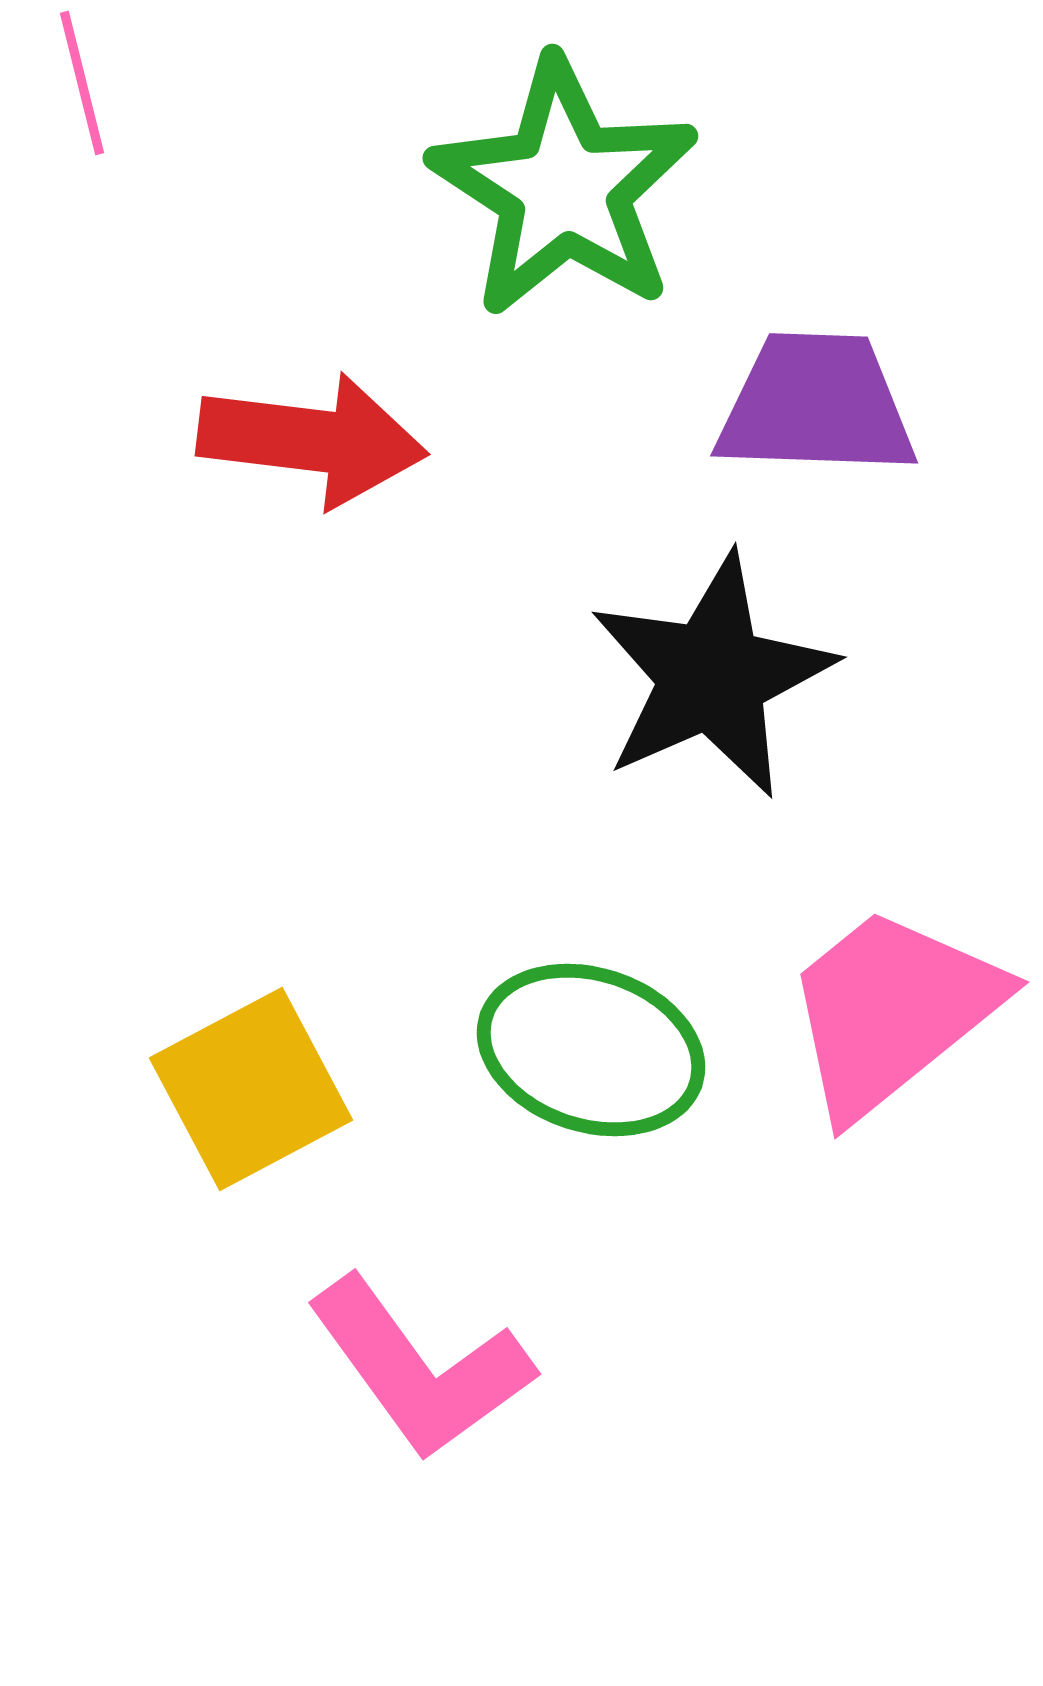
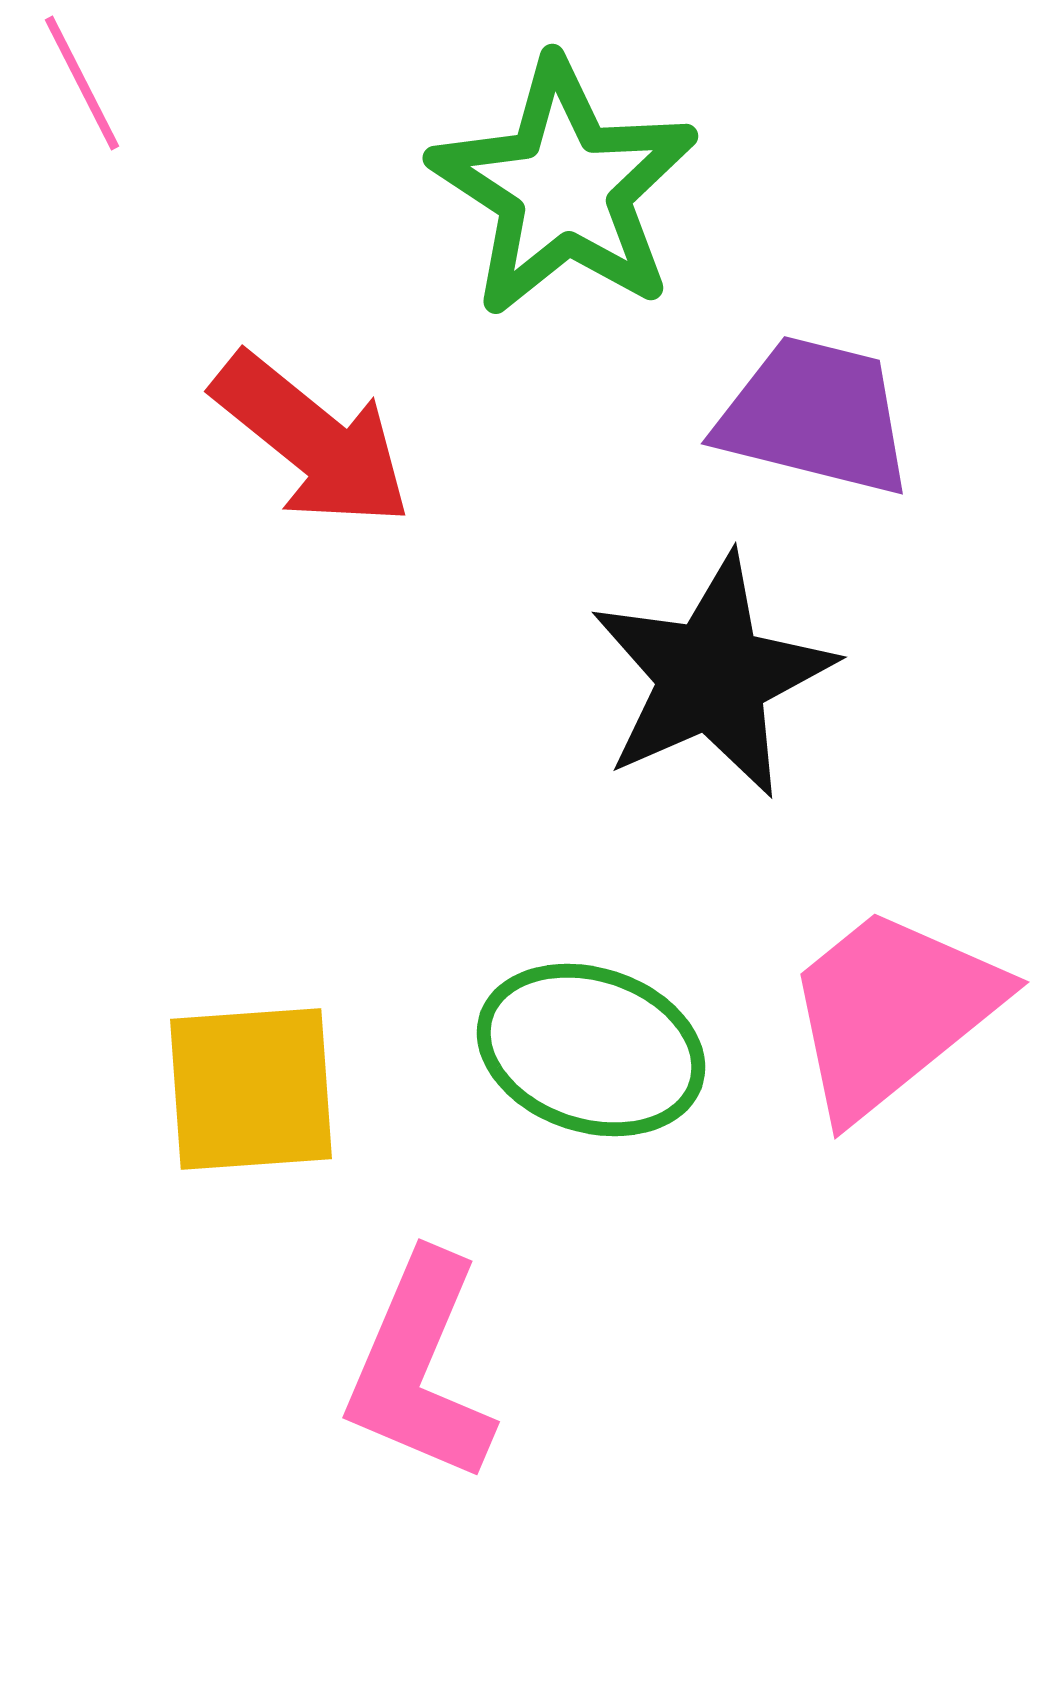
pink line: rotated 13 degrees counterclockwise
purple trapezoid: moved 1 px left, 11 px down; rotated 12 degrees clockwise
red arrow: rotated 32 degrees clockwise
yellow square: rotated 24 degrees clockwise
pink L-shape: rotated 59 degrees clockwise
